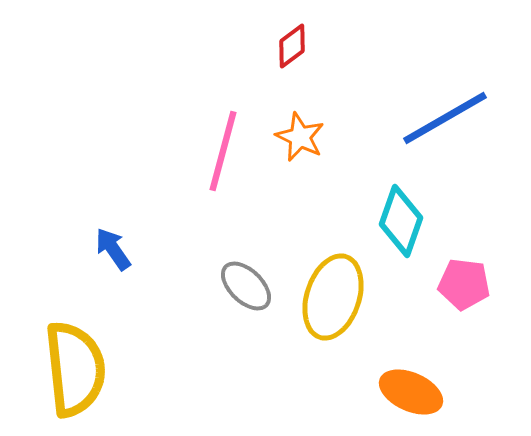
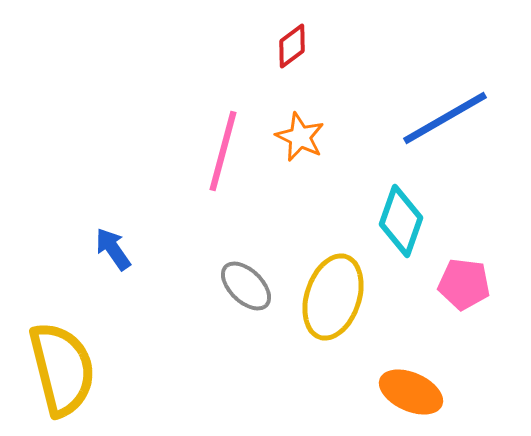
yellow semicircle: moved 13 px left; rotated 8 degrees counterclockwise
